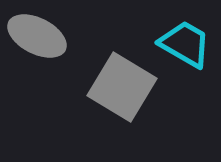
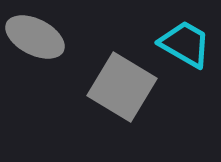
gray ellipse: moved 2 px left, 1 px down
